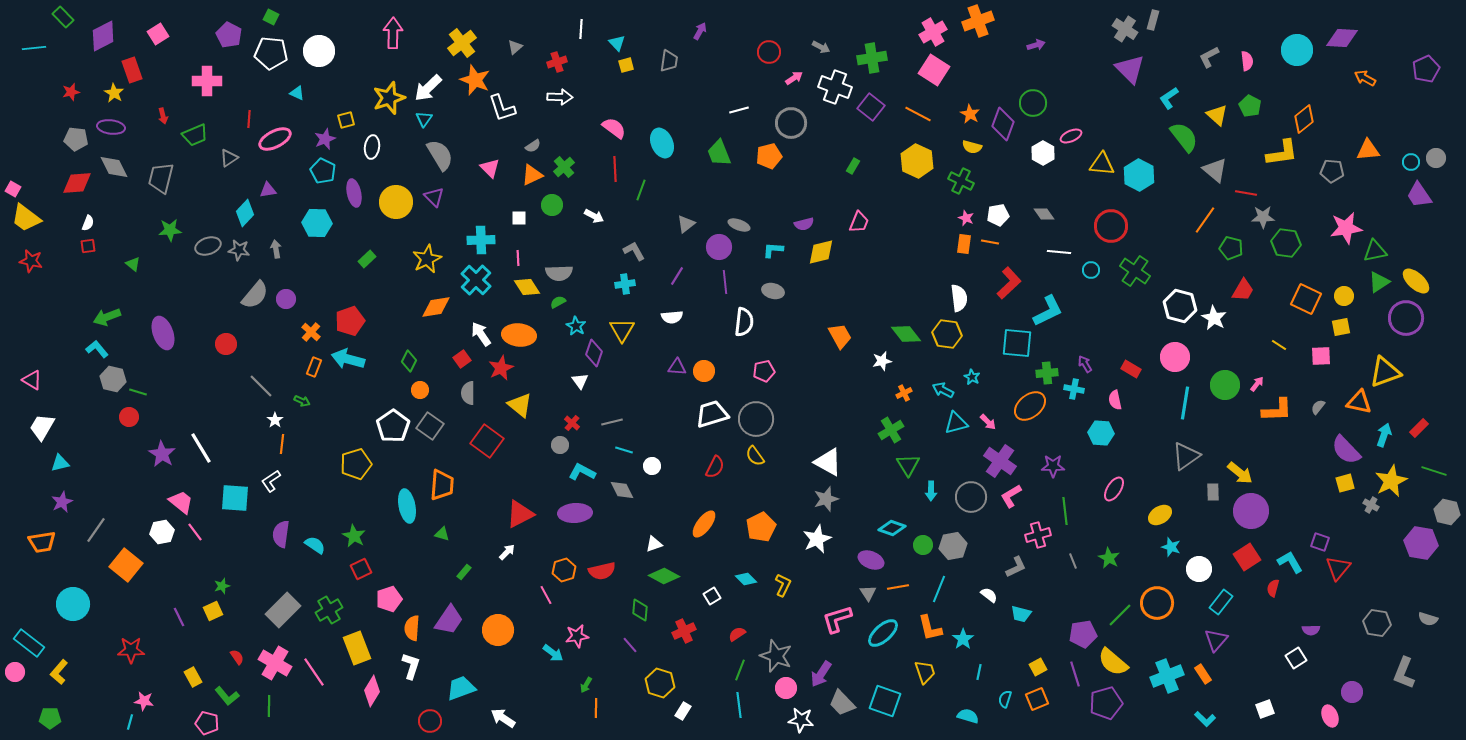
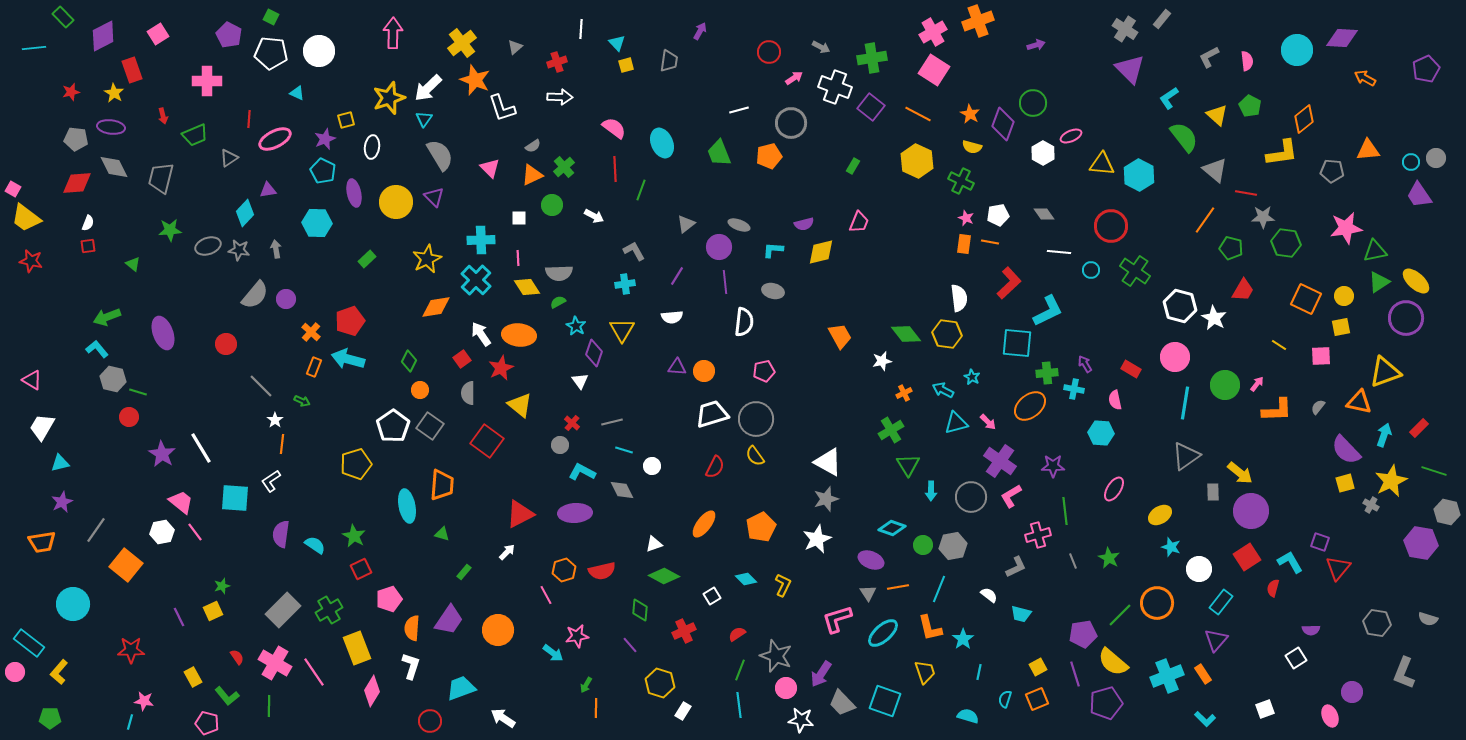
gray rectangle at (1153, 20): moved 9 px right, 1 px up; rotated 24 degrees clockwise
